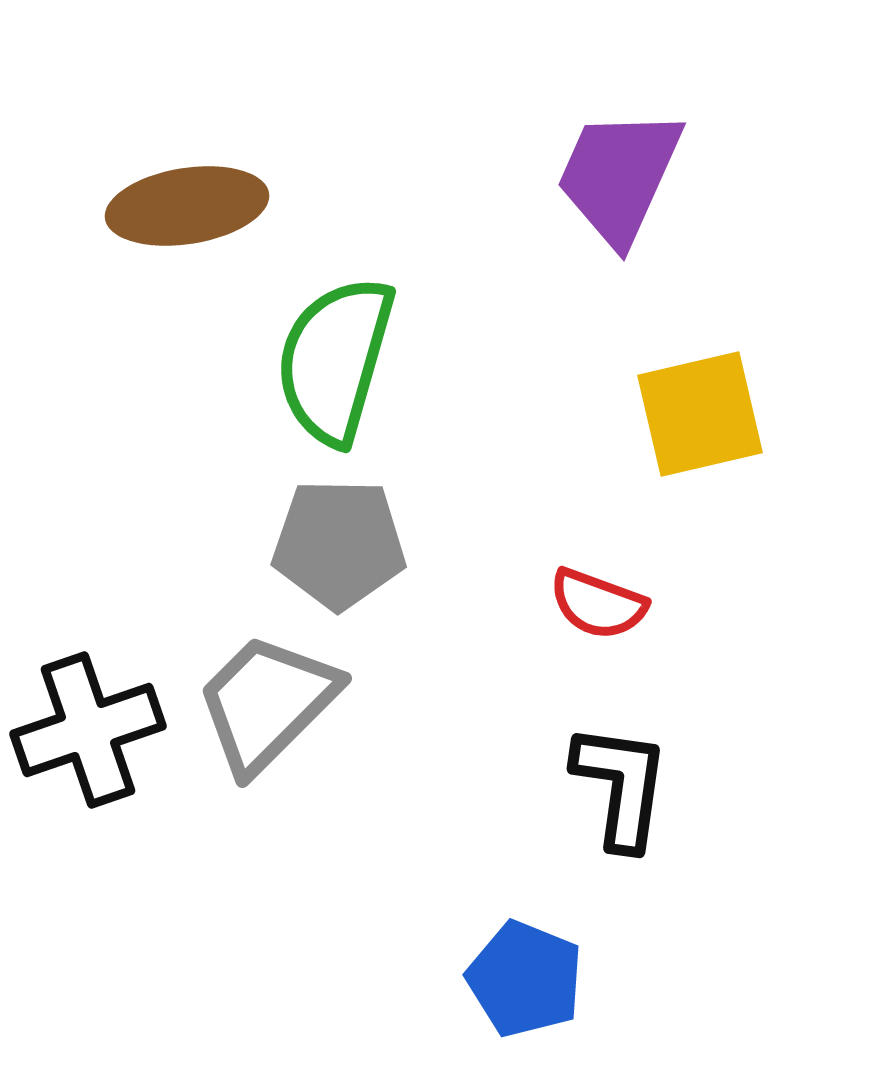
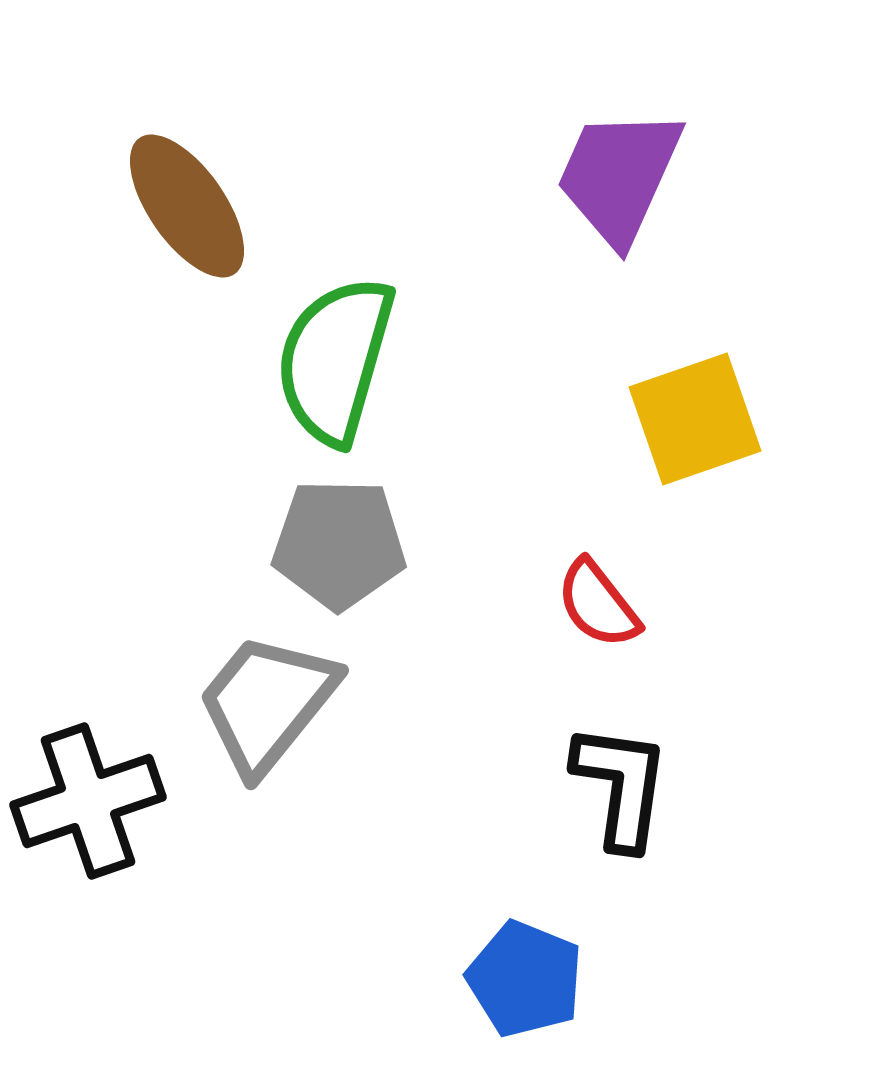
brown ellipse: rotated 64 degrees clockwise
yellow square: moved 5 px left, 5 px down; rotated 6 degrees counterclockwise
red semicircle: rotated 32 degrees clockwise
gray trapezoid: rotated 6 degrees counterclockwise
black cross: moved 71 px down
